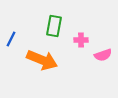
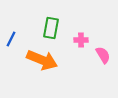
green rectangle: moved 3 px left, 2 px down
pink semicircle: rotated 102 degrees counterclockwise
